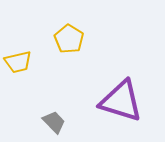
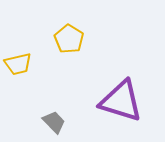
yellow trapezoid: moved 2 px down
